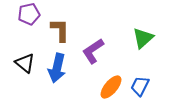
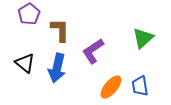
purple pentagon: rotated 20 degrees counterclockwise
blue trapezoid: rotated 35 degrees counterclockwise
